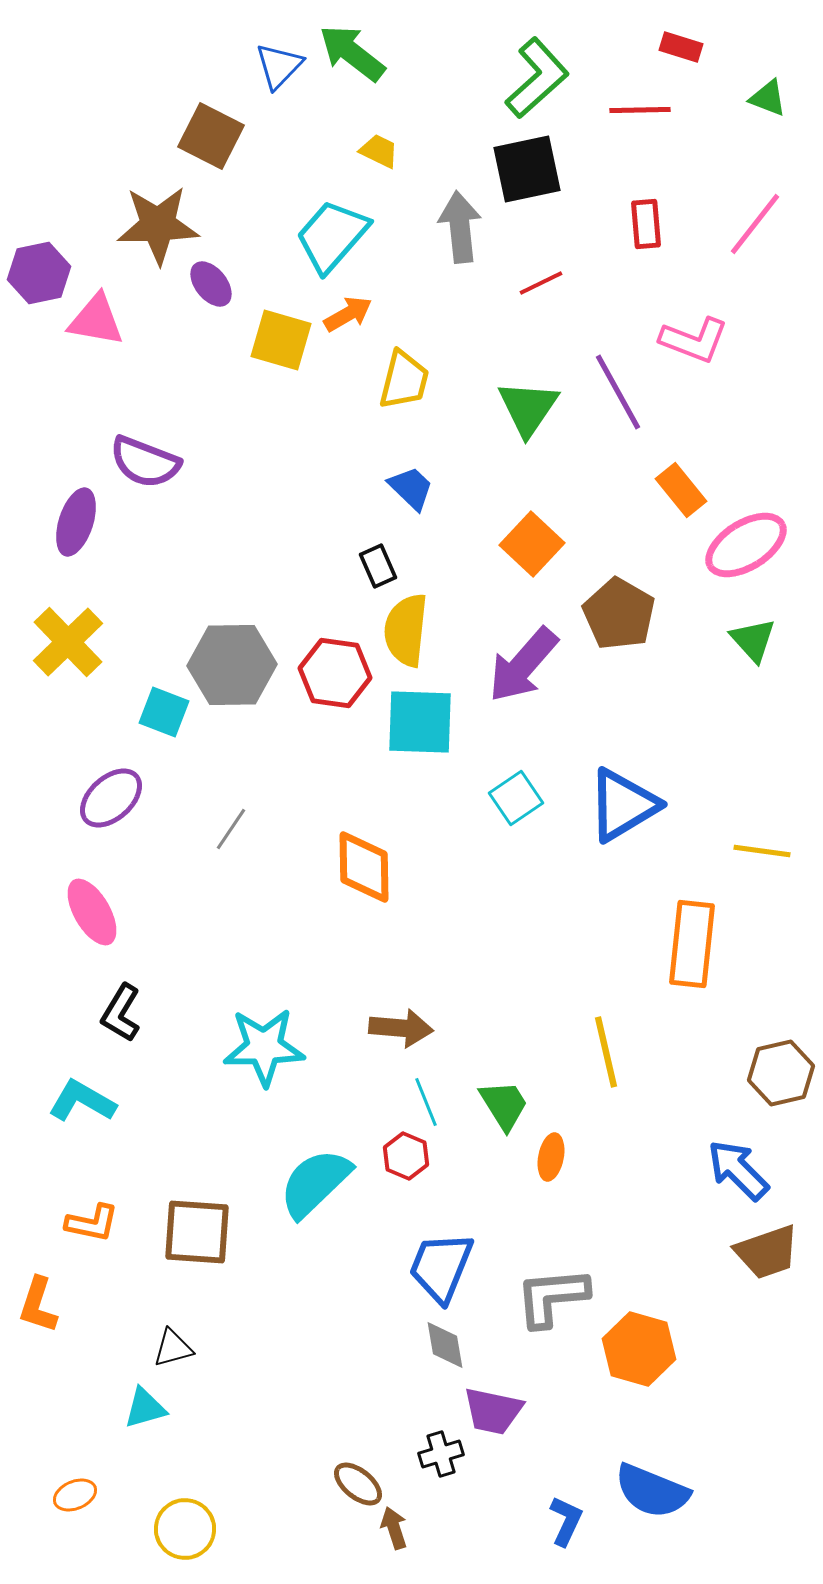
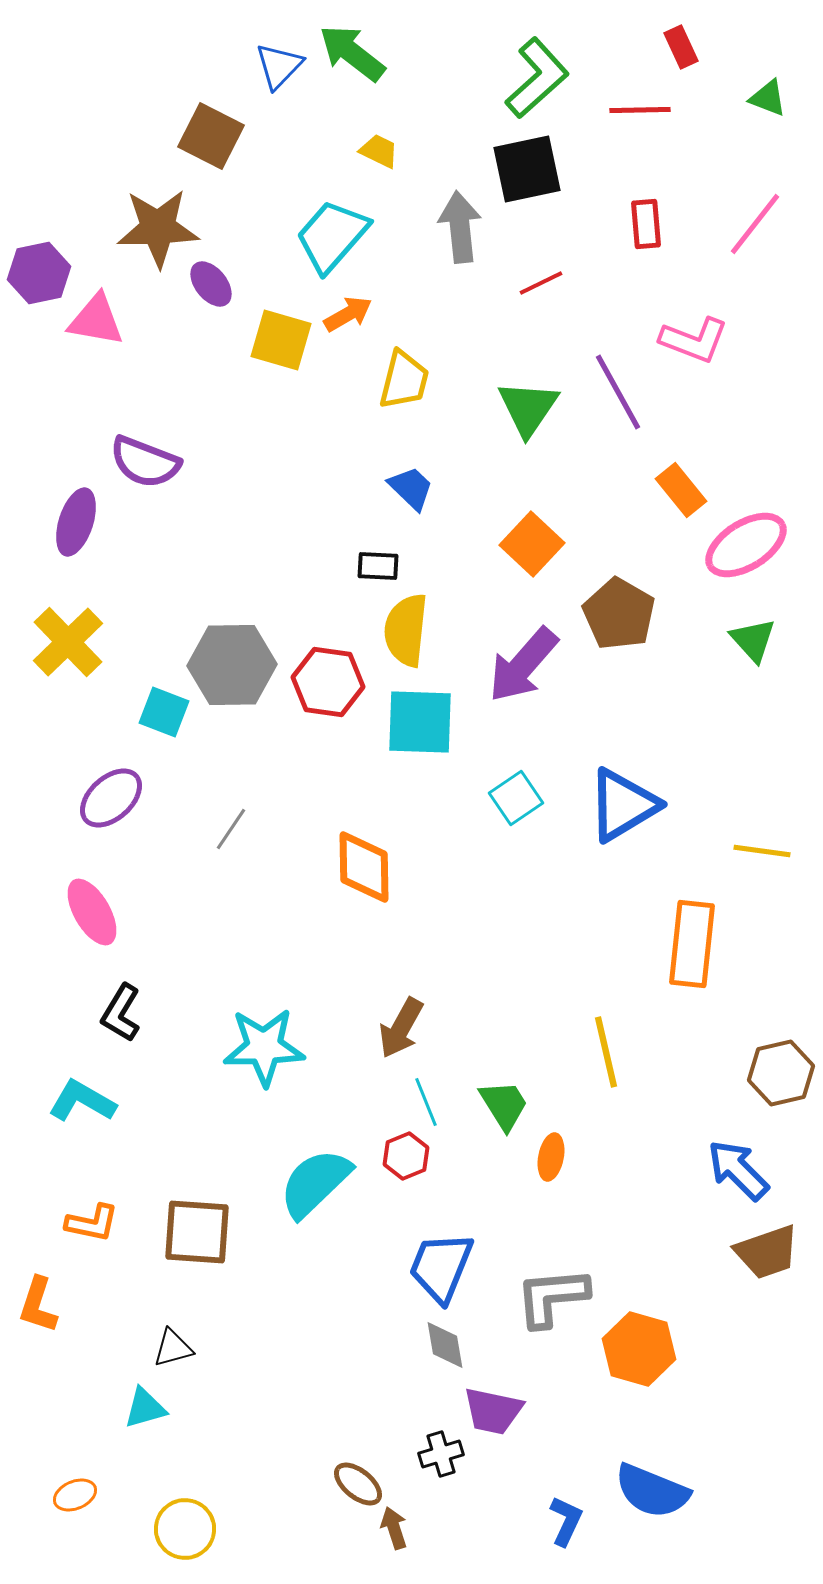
red rectangle at (681, 47): rotated 48 degrees clockwise
brown star at (158, 225): moved 3 px down
black rectangle at (378, 566): rotated 63 degrees counterclockwise
red hexagon at (335, 673): moved 7 px left, 9 px down
brown arrow at (401, 1028): rotated 114 degrees clockwise
red hexagon at (406, 1156): rotated 15 degrees clockwise
